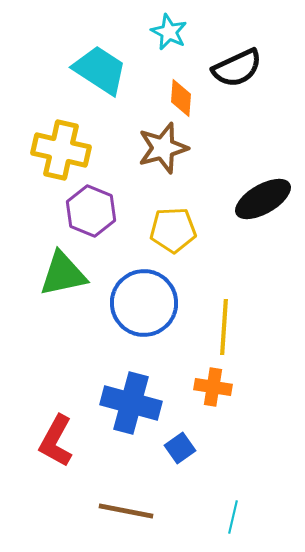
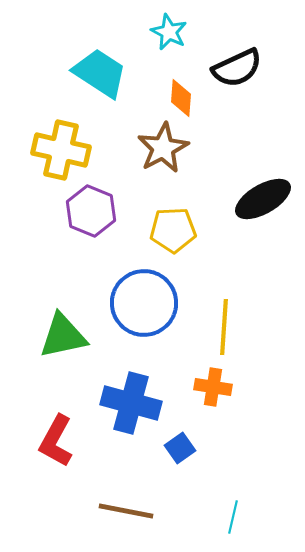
cyan trapezoid: moved 3 px down
brown star: rotated 12 degrees counterclockwise
green triangle: moved 62 px down
